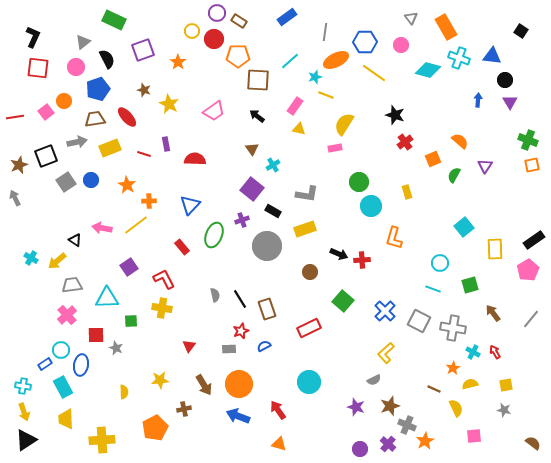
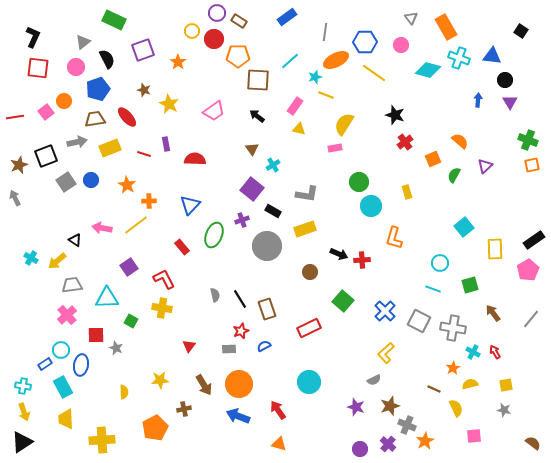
purple triangle at (485, 166): rotated 14 degrees clockwise
green square at (131, 321): rotated 32 degrees clockwise
black triangle at (26, 440): moved 4 px left, 2 px down
